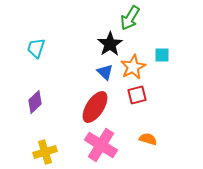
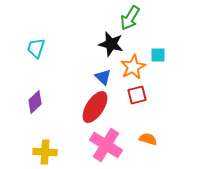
black star: moved 1 px right; rotated 25 degrees counterclockwise
cyan square: moved 4 px left
blue triangle: moved 2 px left, 5 px down
pink cross: moved 5 px right
yellow cross: rotated 20 degrees clockwise
